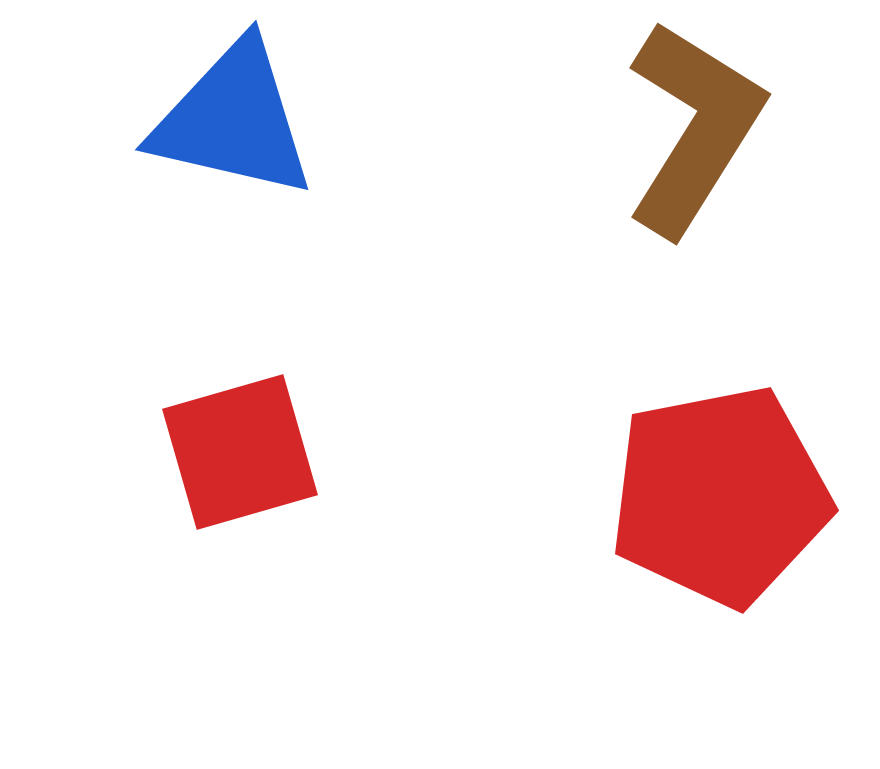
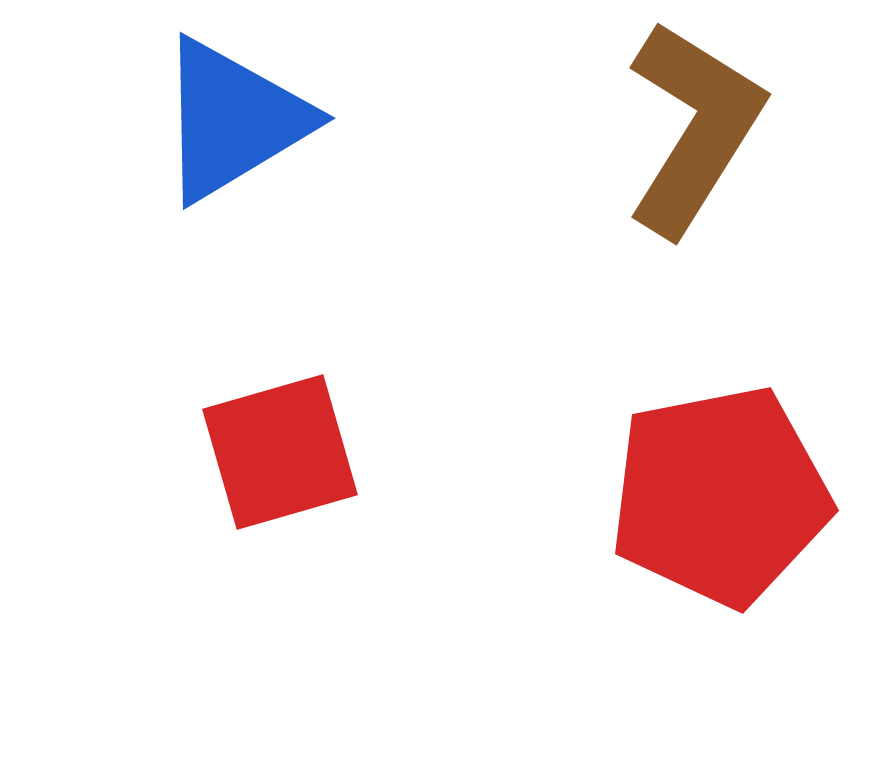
blue triangle: rotated 44 degrees counterclockwise
red square: moved 40 px right
